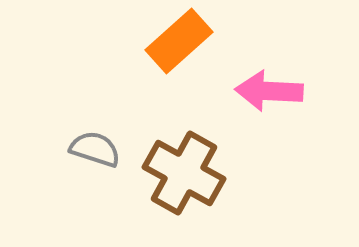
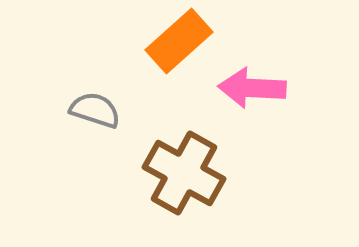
pink arrow: moved 17 px left, 3 px up
gray semicircle: moved 39 px up
